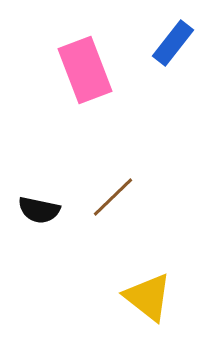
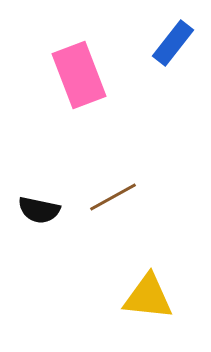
pink rectangle: moved 6 px left, 5 px down
brown line: rotated 15 degrees clockwise
yellow triangle: rotated 32 degrees counterclockwise
